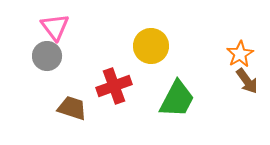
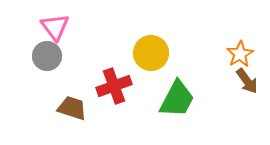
yellow circle: moved 7 px down
